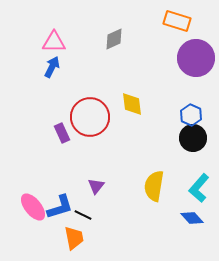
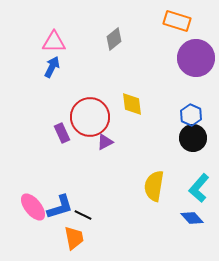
gray diamond: rotated 15 degrees counterclockwise
purple triangle: moved 9 px right, 44 px up; rotated 24 degrees clockwise
